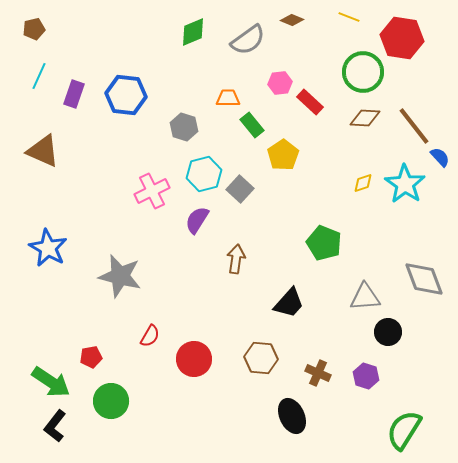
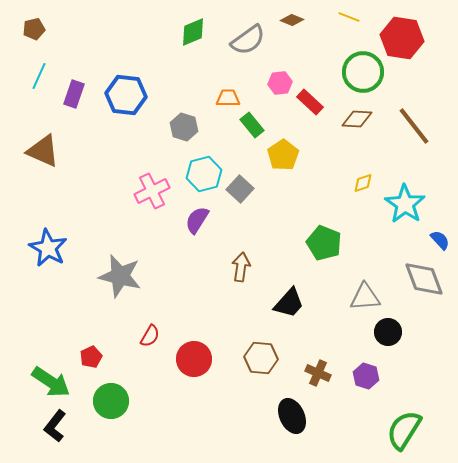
brown diamond at (365, 118): moved 8 px left, 1 px down
blue semicircle at (440, 157): moved 83 px down
cyan star at (405, 184): moved 20 px down
brown arrow at (236, 259): moved 5 px right, 8 px down
red pentagon at (91, 357): rotated 15 degrees counterclockwise
